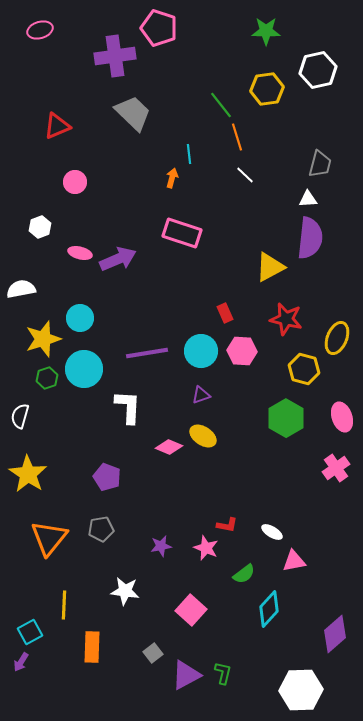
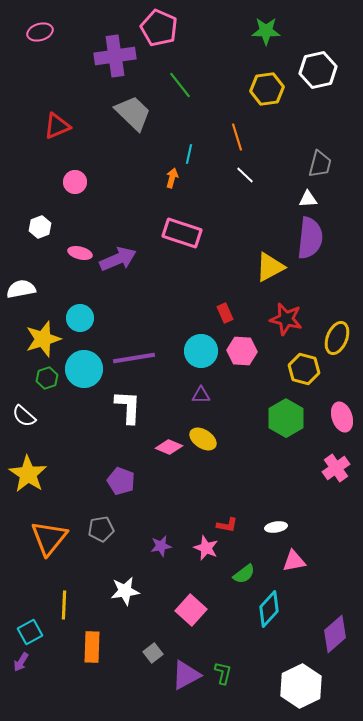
pink pentagon at (159, 28): rotated 6 degrees clockwise
pink ellipse at (40, 30): moved 2 px down
green line at (221, 105): moved 41 px left, 20 px up
cyan line at (189, 154): rotated 18 degrees clockwise
purple line at (147, 353): moved 13 px left, 5 px down
purple triangle at (201, 395): rotated 18 degrees clockwise
white semicircle at (20, 416): moved 4 px right; rotated 65 degrees counterclockwise
yellow ellipse at (203, 436): moved 3 px down
purple pentagon at (107, 477): moved 14 px right, 4 px down
white ellipse at (272, 532): moved 4 px right, 5 px up; rotated 40 degrees counterclockwise
white star at (125, 591): rotated 16 degrees counterclockwise
white hexagon at (301, 690): moved 4 px up; rotated 24 degrees counterclockwise
